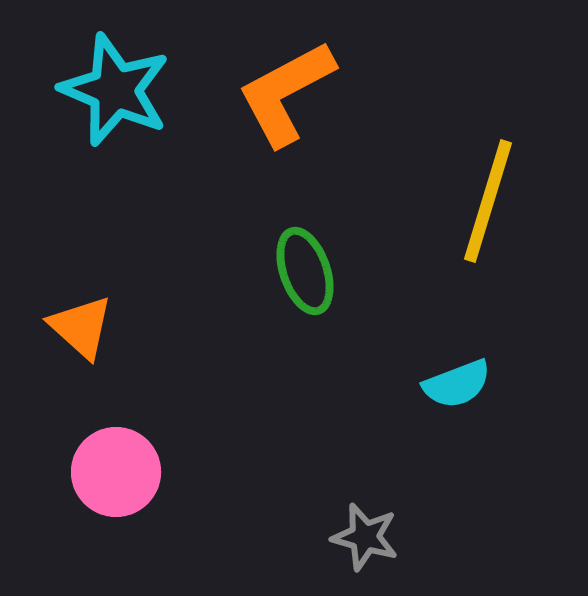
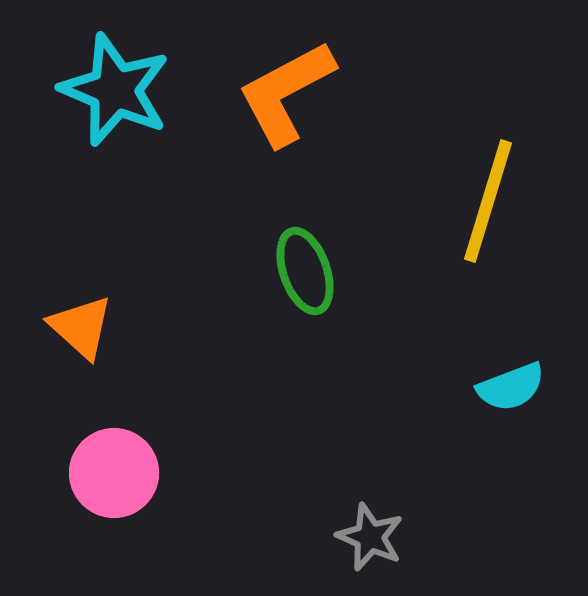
cyan semicircle: moved 54 px right, 3 px down
pink circle: moved 2 px left, 1 px down
gray star: moved 5 px right; rotated 8 degrees clockwise
